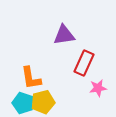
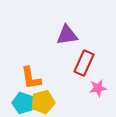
purple triangle: moved 3 px right
